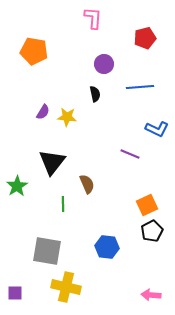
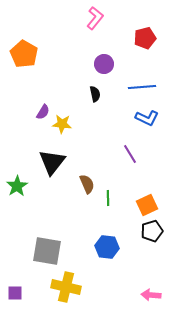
pink L-shape: moved 2 px right; rotated 35 degrees clockwise
orange pentagon: moved 10 px left, 3 px down; rotated 20 degrees clockwise
blue line: moved 2 px right
yellow star: moved 5 px left, 7 px down
blue L-shape: moved 10 px left, 11 px up
purple line: rotated 36 degrees clockwise
green line: moved 45 px right, 6 px up
black pentagon: rotated 10 degrees clockwise
